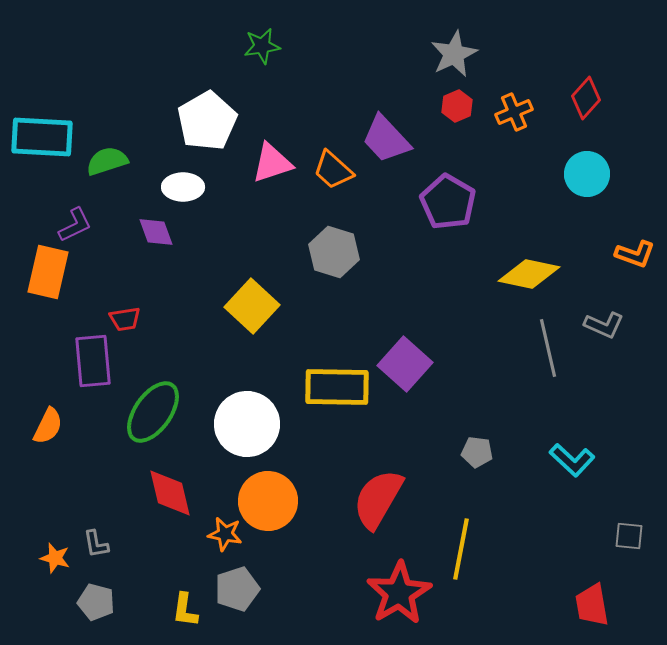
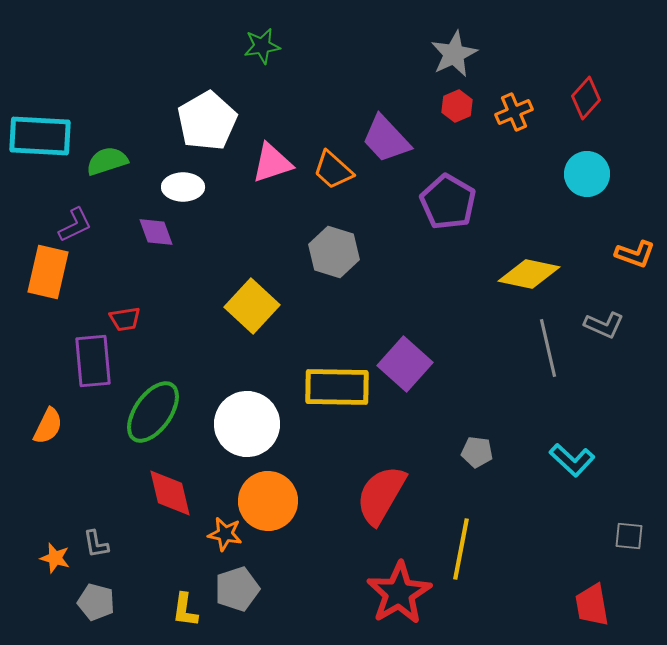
cyan rectangle at (42, 137): moved 2 px left, 1 px up
red semicircle at (378, 499): moved 3 px right, 4 px up
